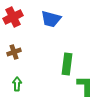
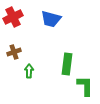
green arrow: moved 12 px right, 13 px up
